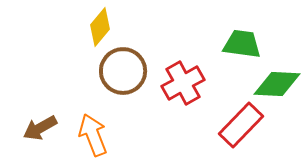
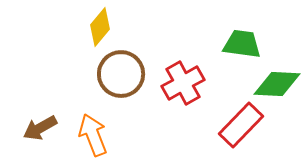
brown circle: moved 2 px left, 3 px down
